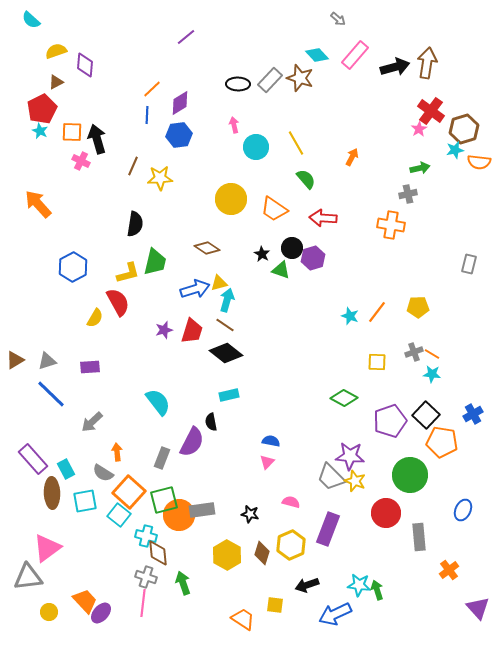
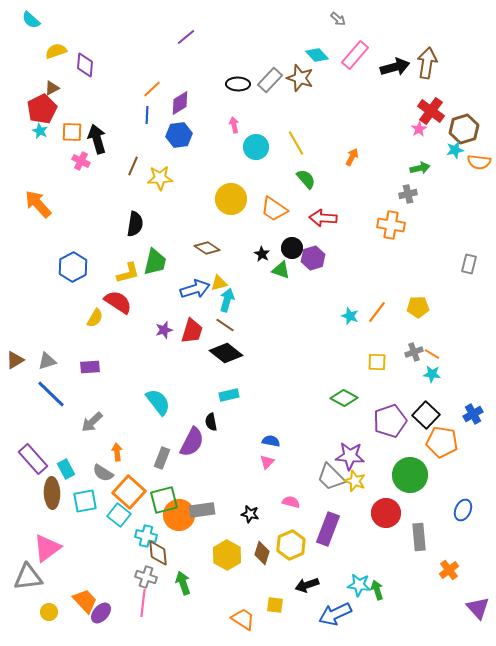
brown triangle at (56, 82): moved 4 px left, 6 px down
red semicircle at (118, 302): rotated 28 degrees counterclockwise
